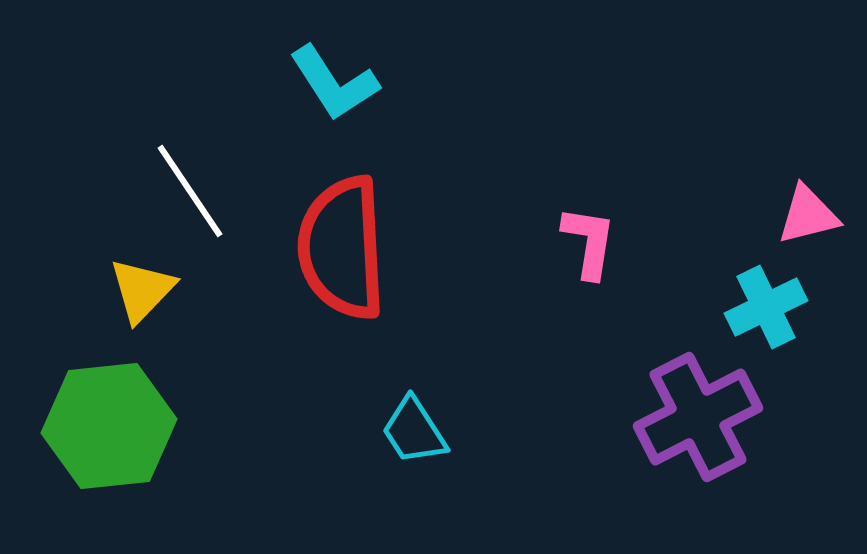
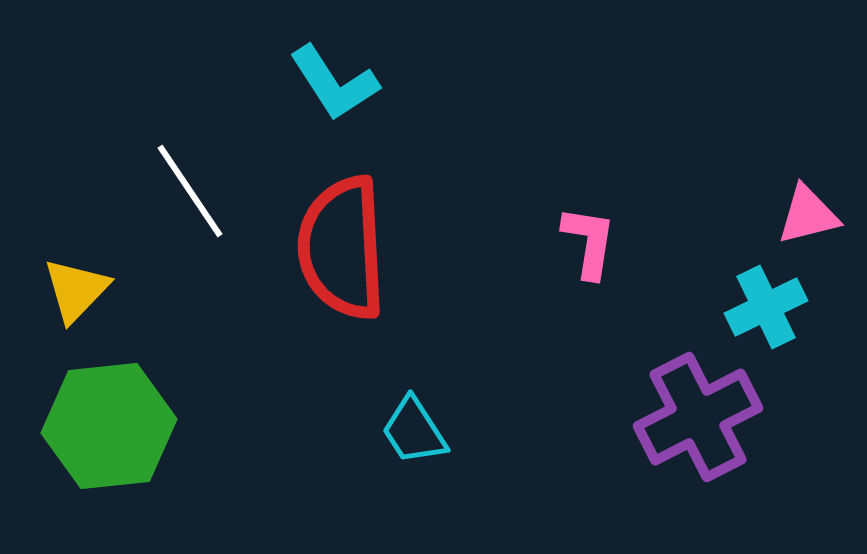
yellow triangle: moved 66 px left
